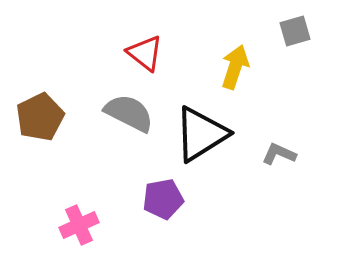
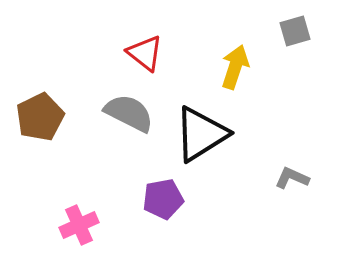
gray L-shape: moved 13 px right, 24 px down
